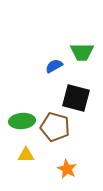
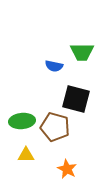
blue semicircle: rotated 138 degrees counterclockwise
black square: moved 1 px down
